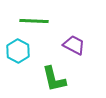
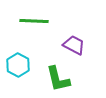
cyan hexagon: moved 14 px down
green L-shape: moved 4 px right
